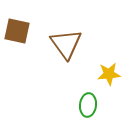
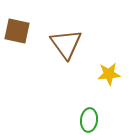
green ellipse: moved 1 px right, 15 px down
